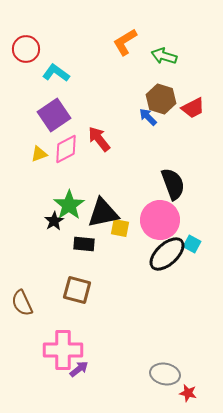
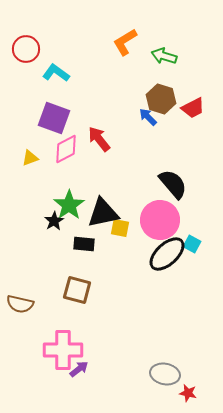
purple square: moved 3 px down; rotated 36 degrees counterclockwise
yellow triangle: moved 9 px left, 4 px down
black semicircle: rotated 20 degrees counterclockwise
brown semicircle: moved 2 px left, 1 px down; rotated 52 degrees counterclockwise
